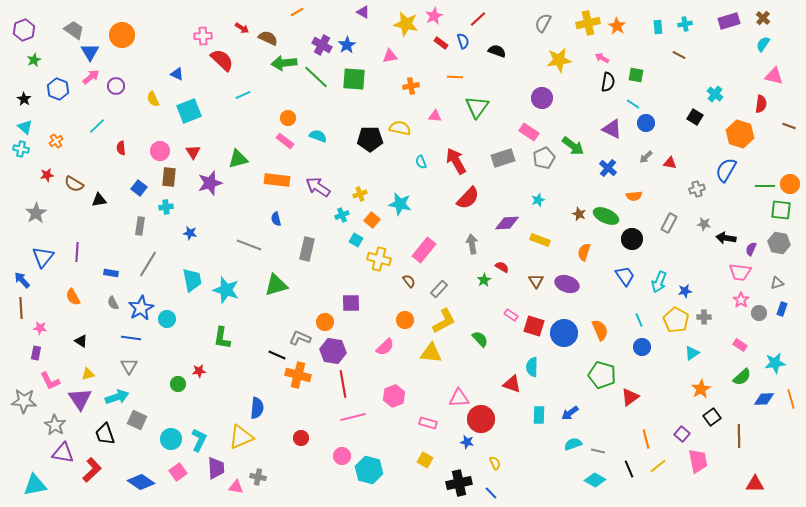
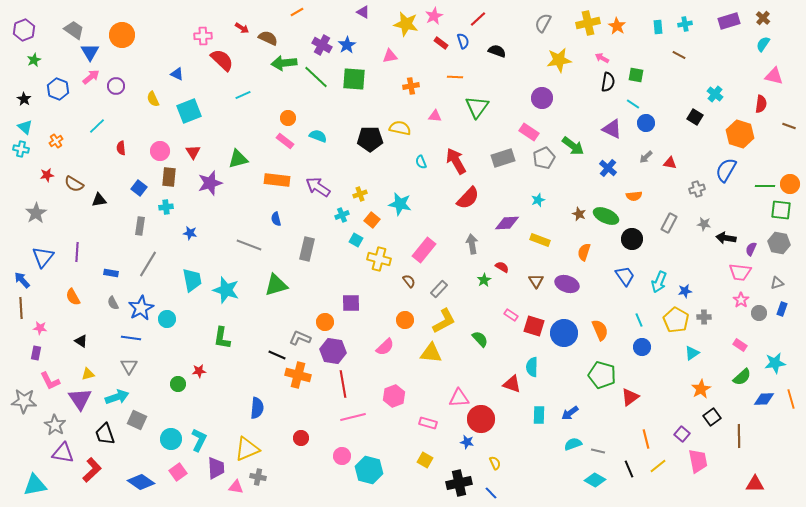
yellow triangle at (241, 437): moved 6 px right, 12 px down
